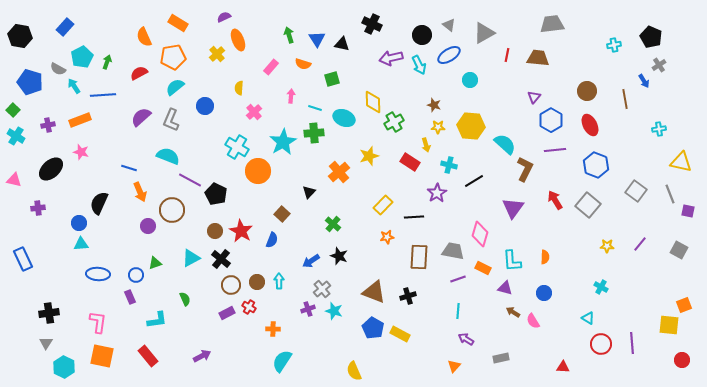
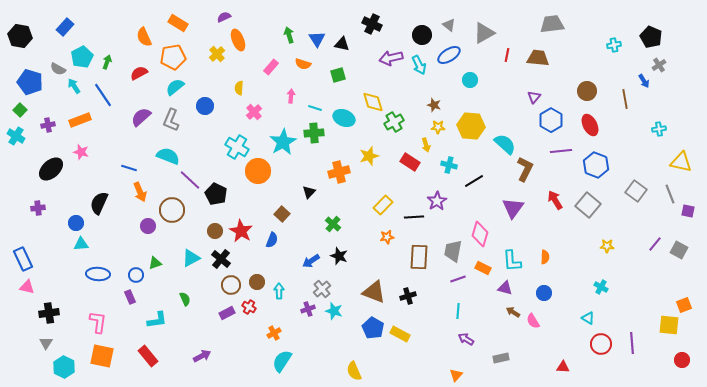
green square at (332, 79): moved 6 px right, 4 px up
blue line at (103, 95): rotated 60 degrees clockwise
yellow diamond at (373, 102): rotated 15 degrees counterclockwise
green square at (13, 110): moved 7 px right
purple line at (555, 150): moved 6 px right, 1 px down
orange cross at (339, 172): rotated 25 degrees clockwise
pink triangle at (14, 180): moved 13 px right, 107 px down
purple line at (190, 180): rotated 15 degrees clockwise
purple star at (437, 193): moved 8 px down
blue circle at (79, 223): moved 3 px left
purple line at (640, 244): moved 15 px right
gray trapezoid at (453, 251): rotated 90 degrees counterclockwise
cyan arrow at (279, 281): moved 10 px down
orange cross at (273, 329): moved 1 px right, 4 px down; rotated 32 degrees counterclockwise
orange triangle at (454, 366): moved 2 px right, 9 px down
